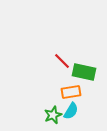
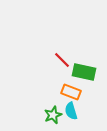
red line: moved 1 px up
orange rectangle: rotated 30 degrees clockwise
cyan semicircle: rotated 132 degrees clockwise
